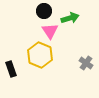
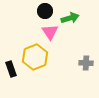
black circle: moved 1 px right
pink triangle: moved 1 px down
yellow hexagon: moved 5 px left, 2 px down; rotated 15 degrees clockwise
gray cross: rotated 32 degrees counterclockwise
